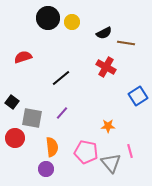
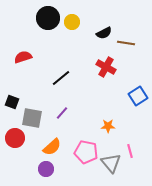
black square: rotated 16 degrees counterclockwise
orange semicircle: rotated 54 degrees clockwise
